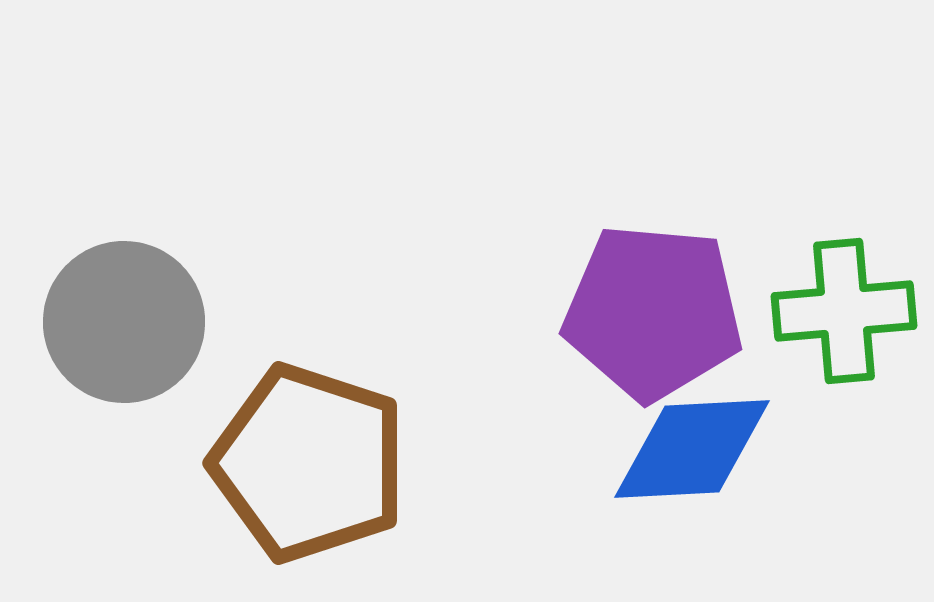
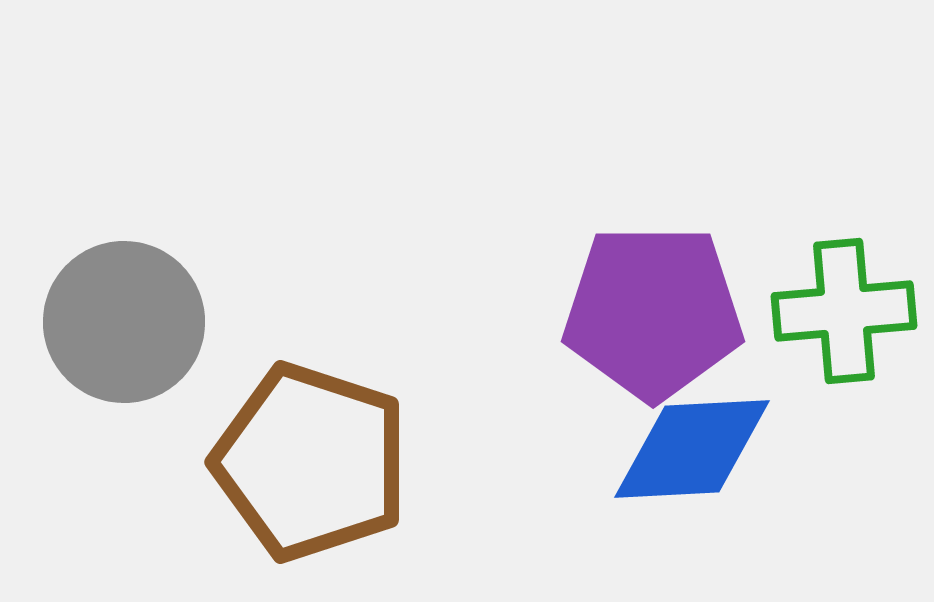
purple pentagon: rotated 5 degrees counterclockwise
brown pentagon: moved 2 px right, 1 px up
